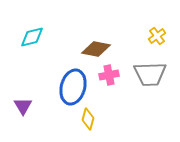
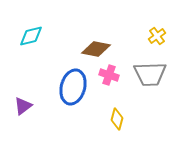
cyan diamond: moved 1 px left, 1 px up
pink cross: rotated 30 degrees clockwise
purple triangle: rotated 24 degrees clockwise
yellow diamond: moved 29 px right
